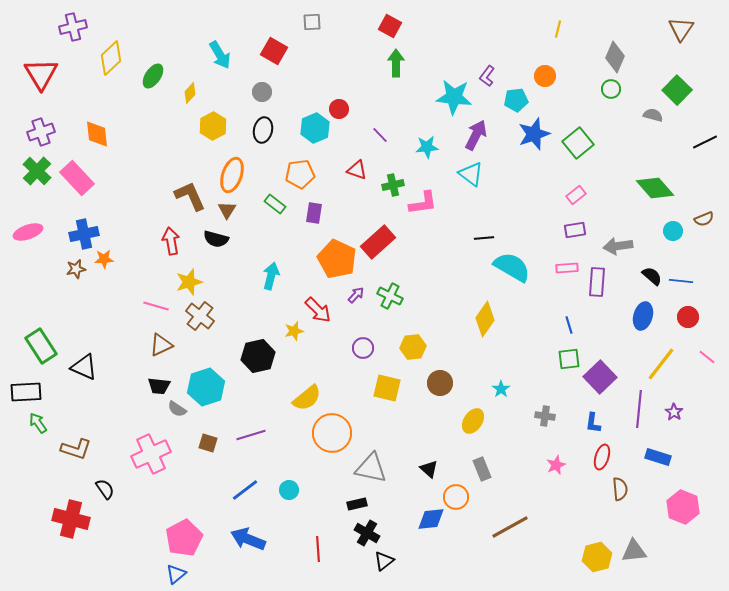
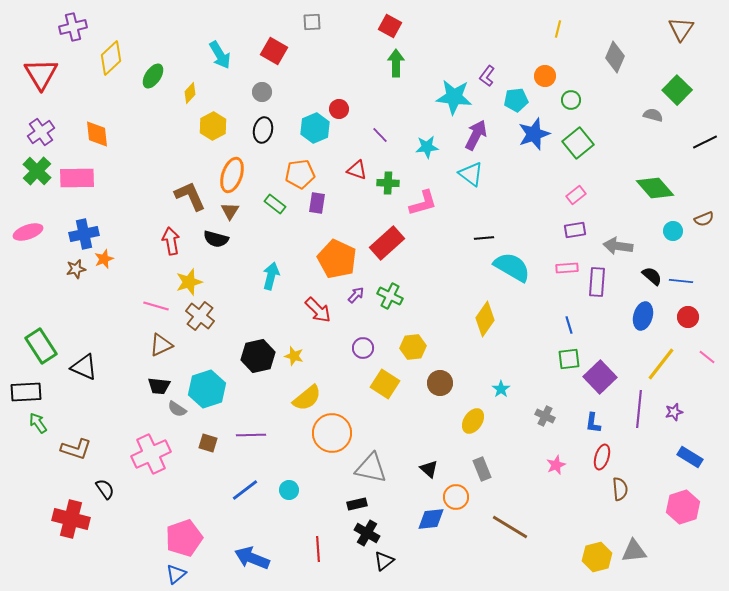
green circle at (611, 89): moved 40 px left, 11 px down
purple cross at (41, 132): rotated 16 degrees counterclockwise
pink rectangle at (77, 178): rotated 48 degrees counterclockwise
green cross at (393, 185): moved 5 px left, 2 px up; rotated 15 degrees clockwise
pink L-shape at (423, 203): rotated 8 degrees counterclockwise
brown triangle at (227, 210): moved 3 px right, 1 px down
purple rectangle at (314, 213): moved 3 px right, 10 px up
red rectangle at (378, 242): moved 9 px right, 1 px down
gray arrow at (618, 246): rotated 16 degrees clockwise
orange star at (104, 259): rotated 18 degrees counterclockwise
yellow star at (294, 331): moved 25 px down; rotated 30 degrees clockwise
cyan hexagon at (206, 387): moved 1 px right, 2 px down
yellow square at (387, 388): moved 2 px left, 4 px up; rotated 20 degrees clockwise
purple star at (674, 412): rotated 24 degrees clockwise
gray cross at (545, 416): rotated 18 degrees clockwise
purple line at (251, 435): rotated 16 degrees clockwise
blue rectangle at (658, 457): moved 32 px right; rotated 15 degrees clockwise
pink hexagon at (683, 507): rotated 20 degrees clockwise
brown line at (510, 527): rotated 60 degrees clockwise
pink pentagon at (184, 538): rotated 9 degrees clockwise
blue arrow at (248, 539): moved 4 px right, 19 px down
